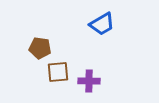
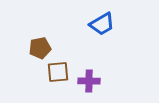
brown pentagon: rotated 20 degrees counterclockwise
